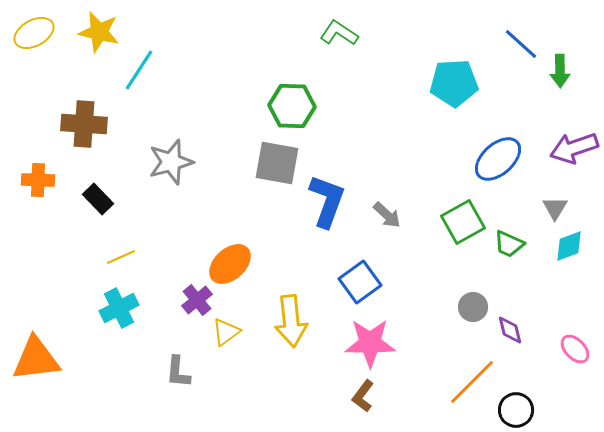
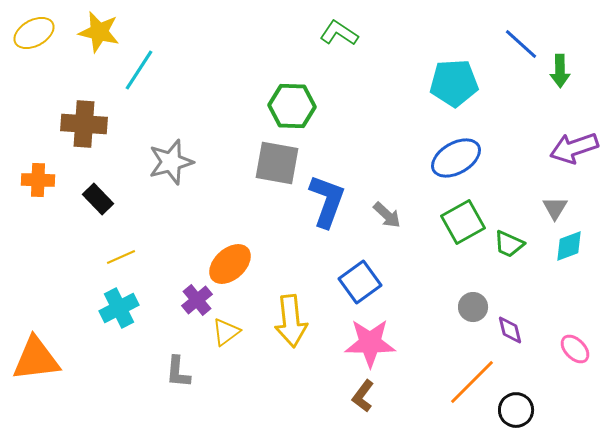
blue ellipse: moved 42 px left, 1 px up; rotated 12 degrees clockwise
